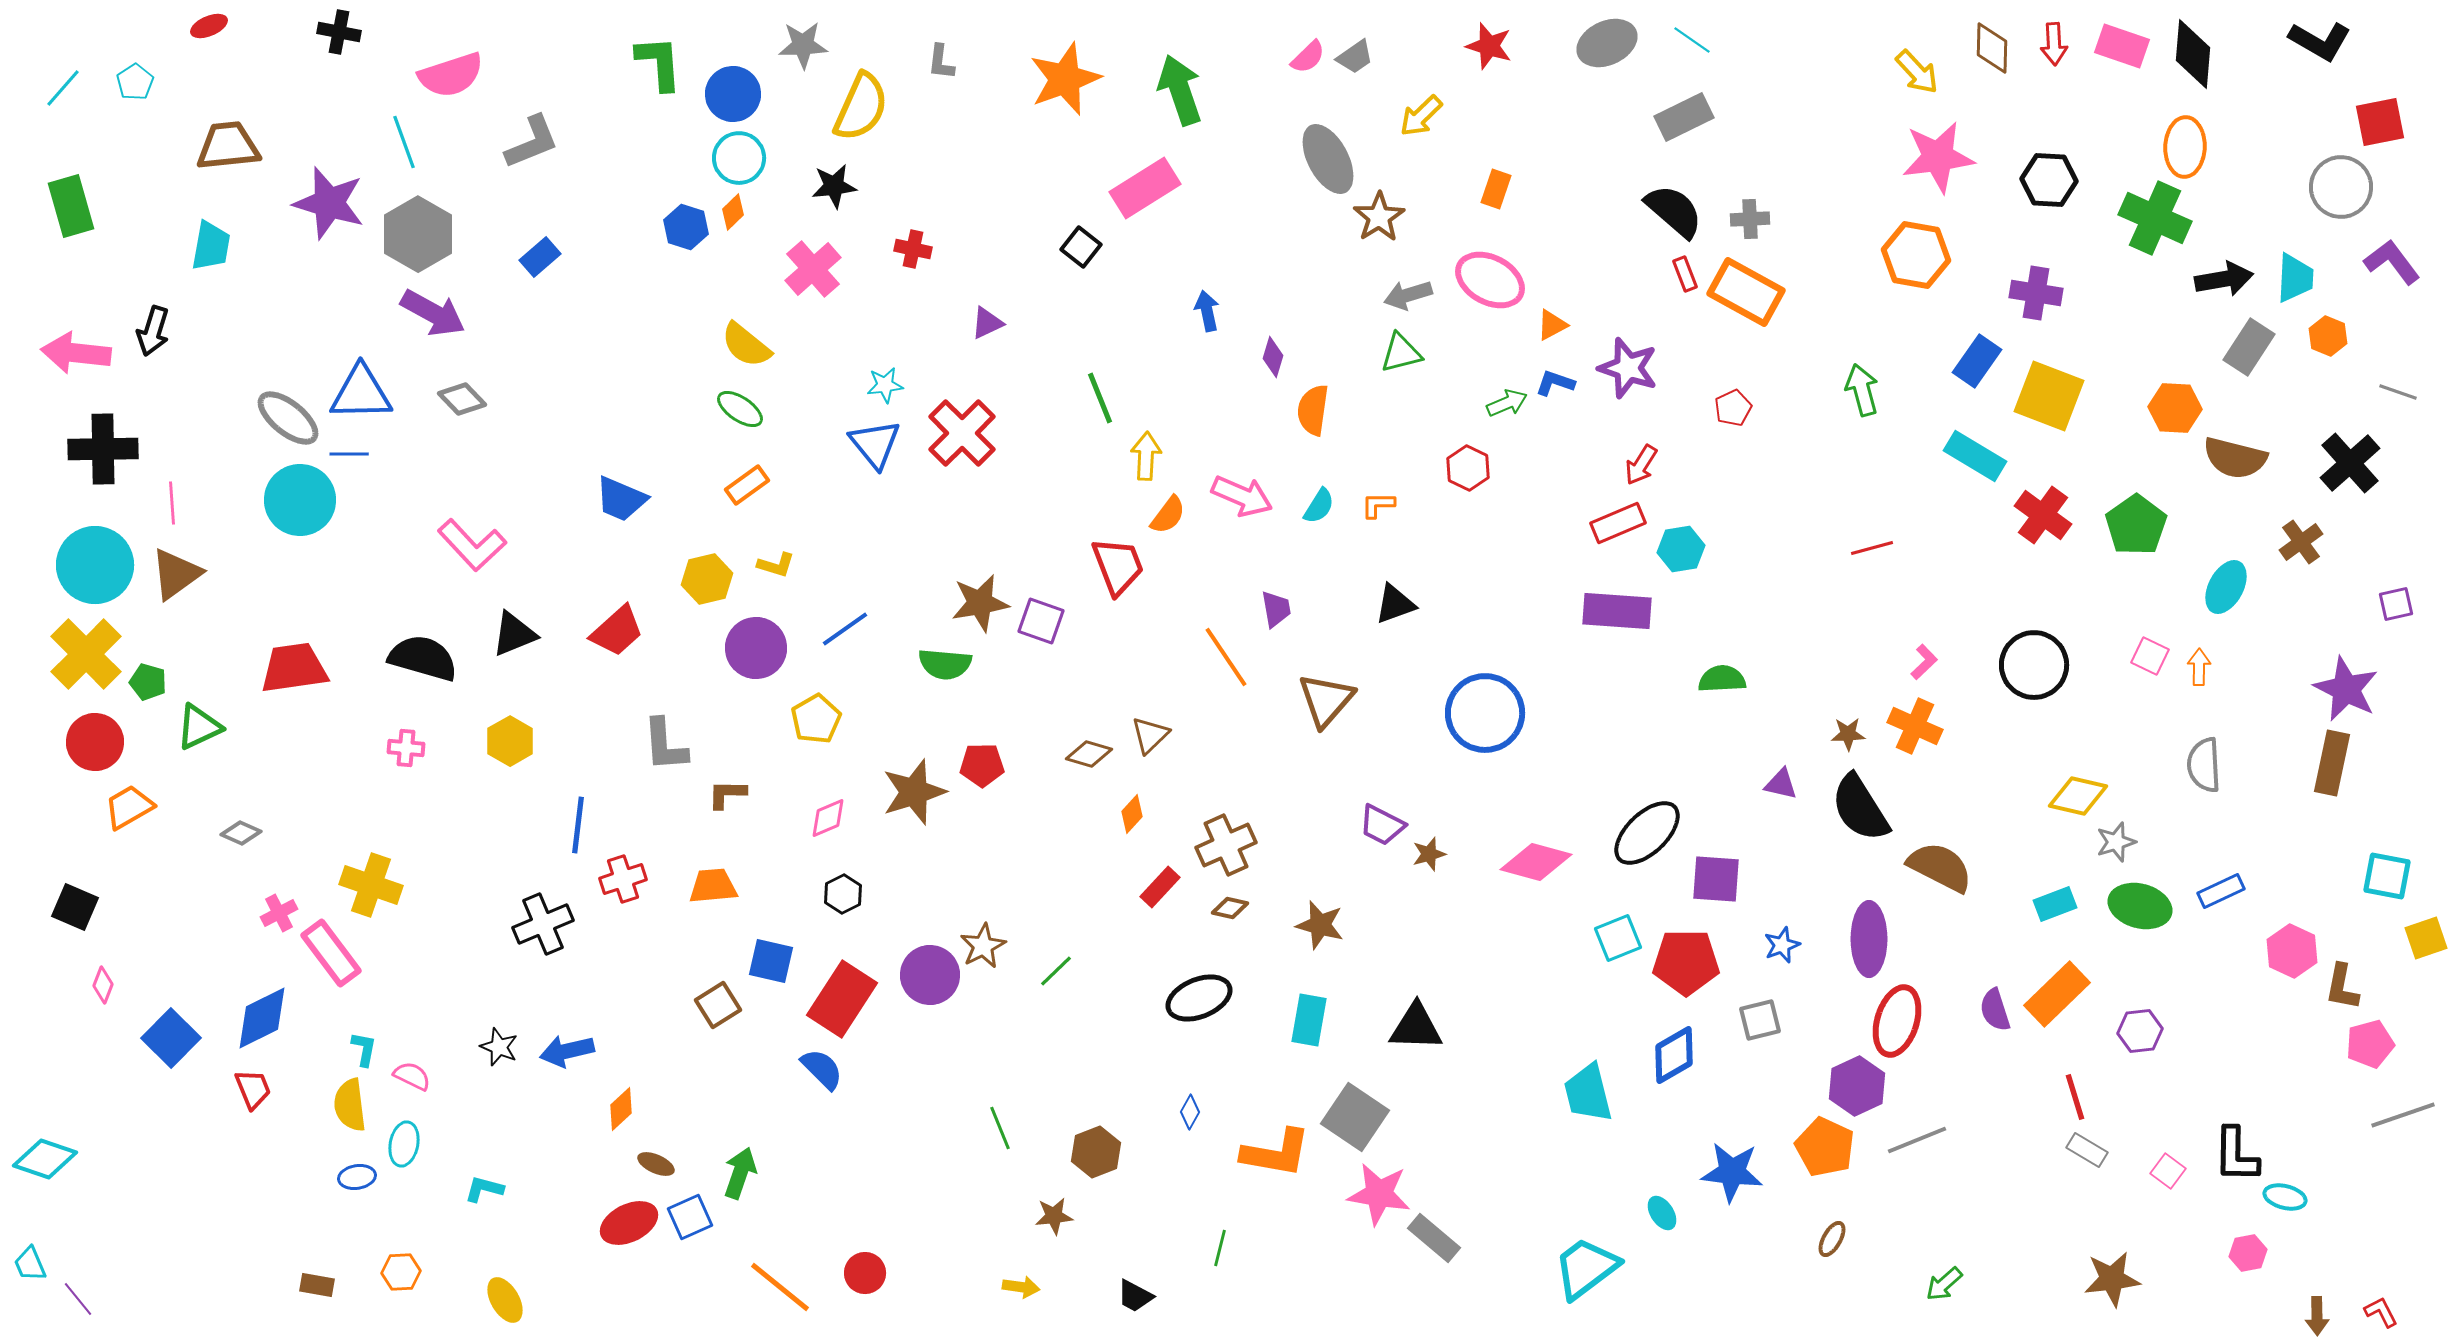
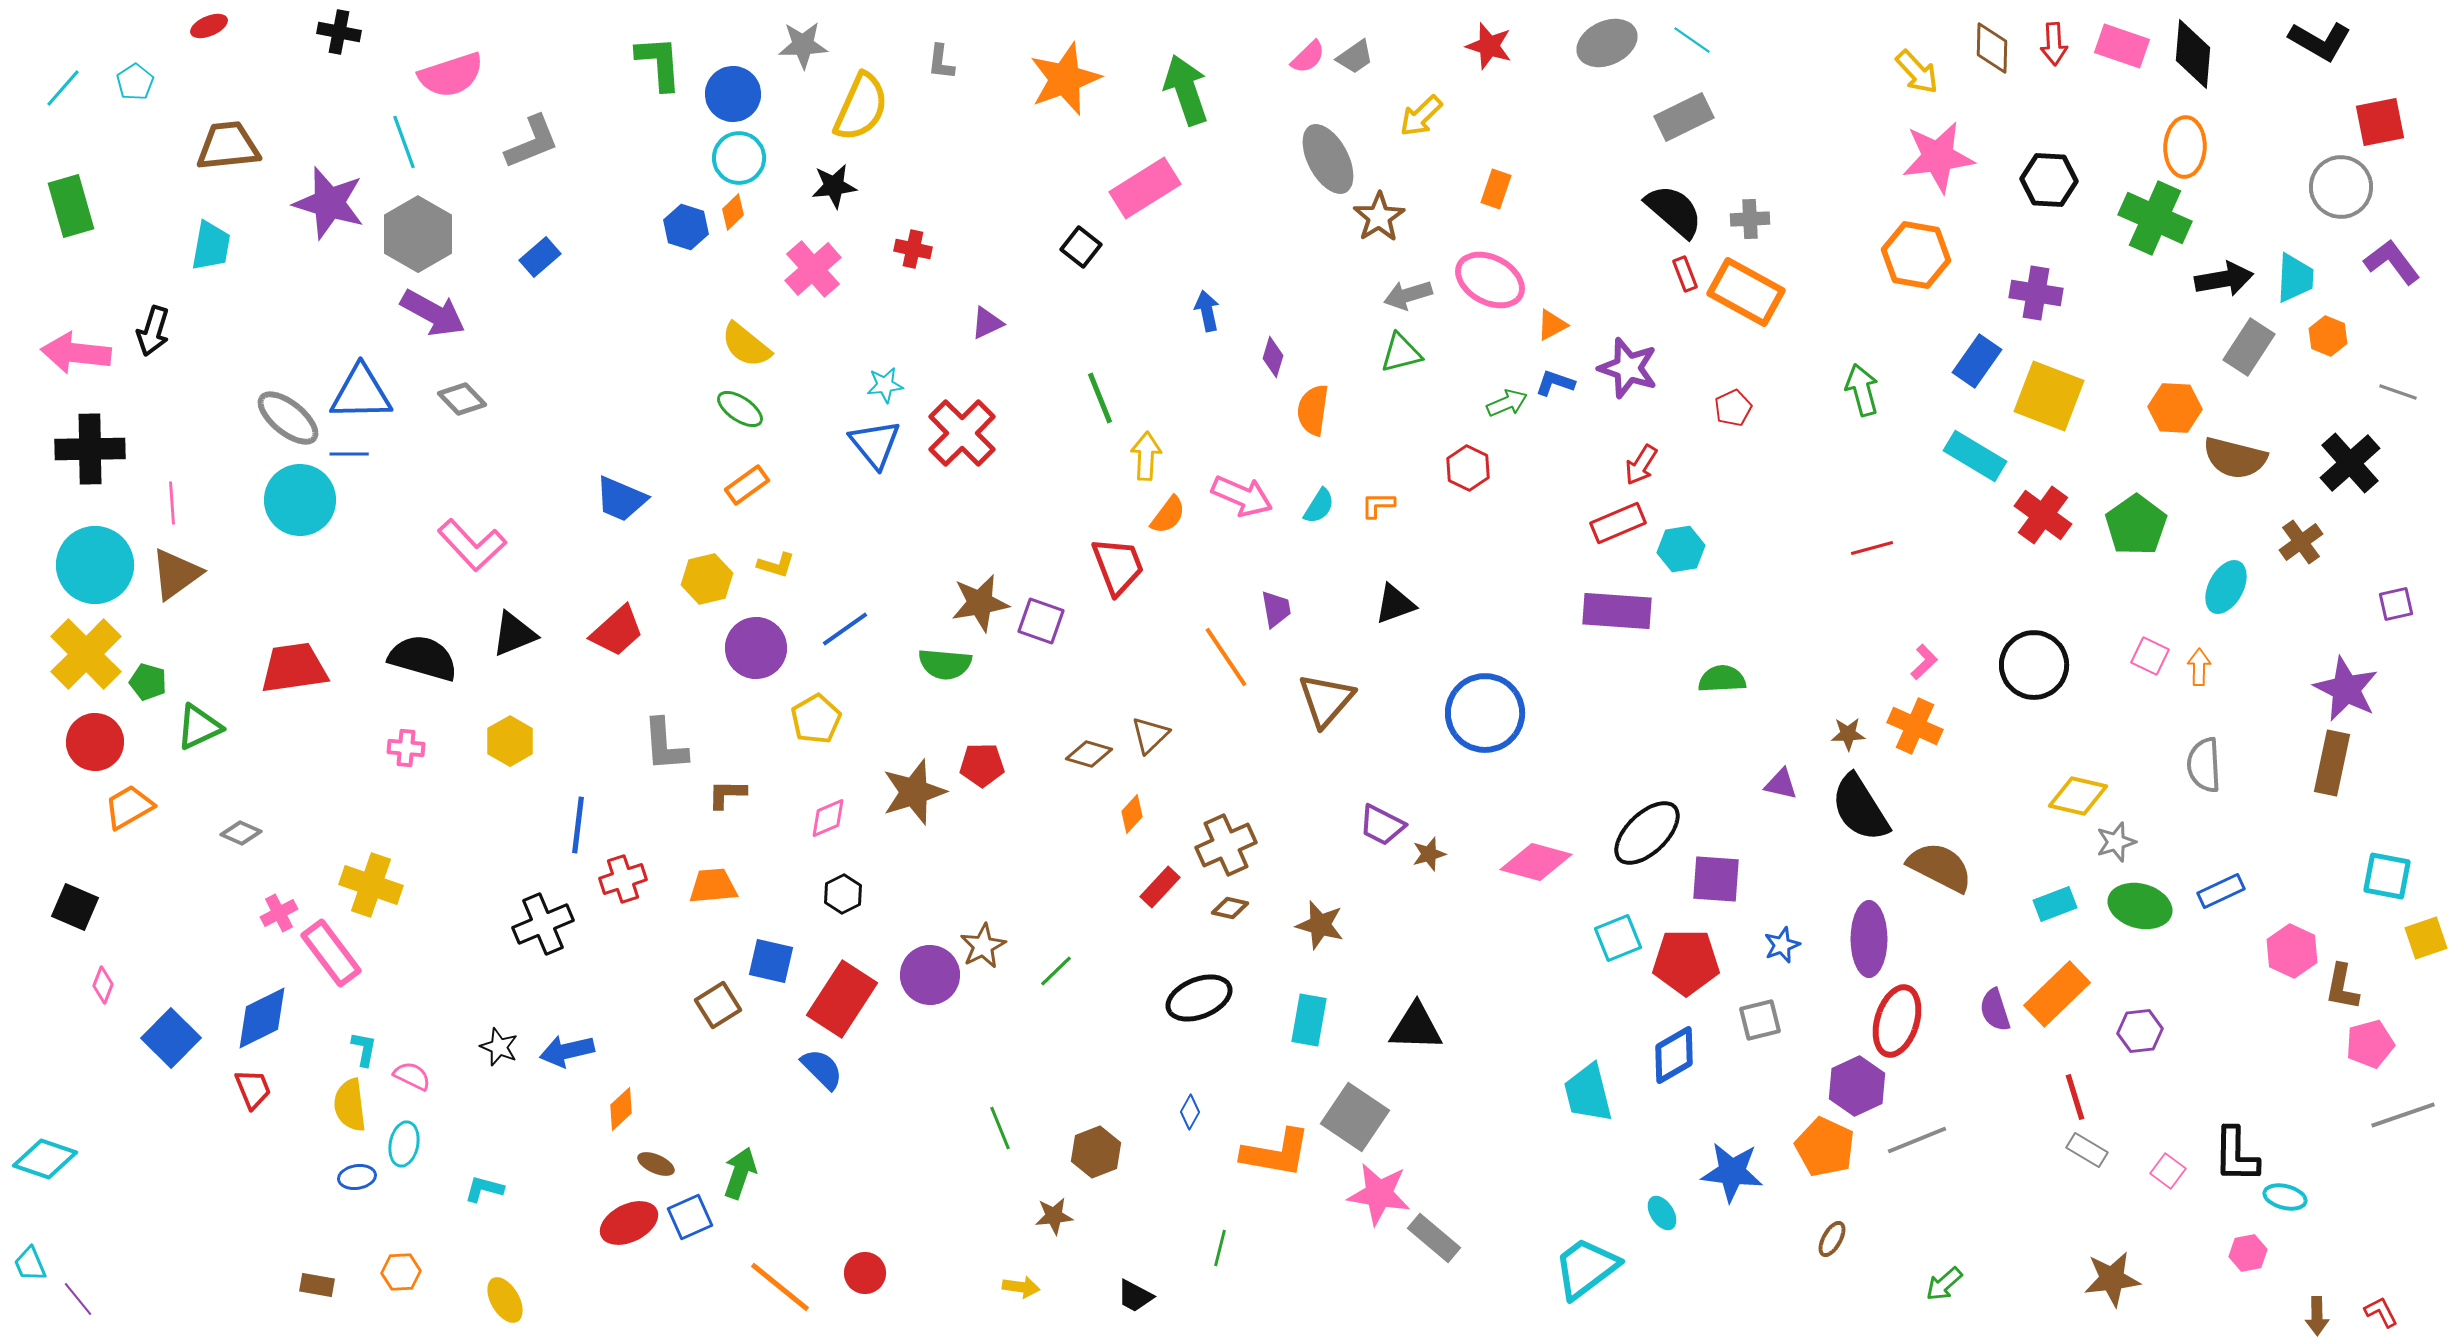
green arrow at (1180, 90): moved 6 px right
black cross at (103, 449): moved 13 px left
